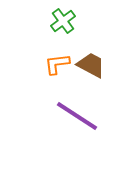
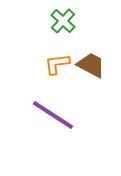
green cross: rotated 10 degrees counterclockwise
purple line: moved 24 px left, 1 px up
